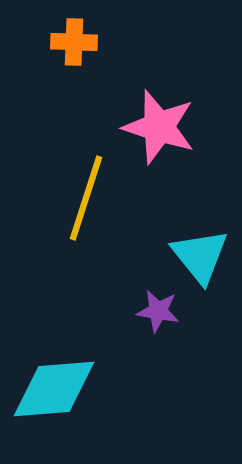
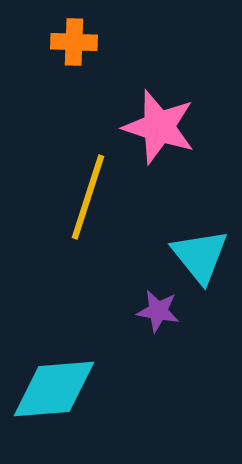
yellow line: moved 2 px right, 1 px up
